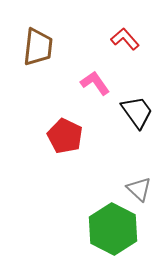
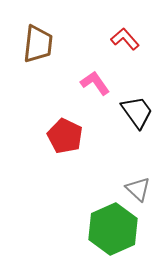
brown trapezoid: moved 3 px up
gray triangle: moved 1 px left
green hexagon: rotated 9 degrees clockwise
